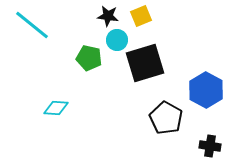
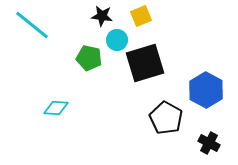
black star: moved 6 px left
black cross: moved 1 px left, 3 px up; rotated 20 degrees clockwise
